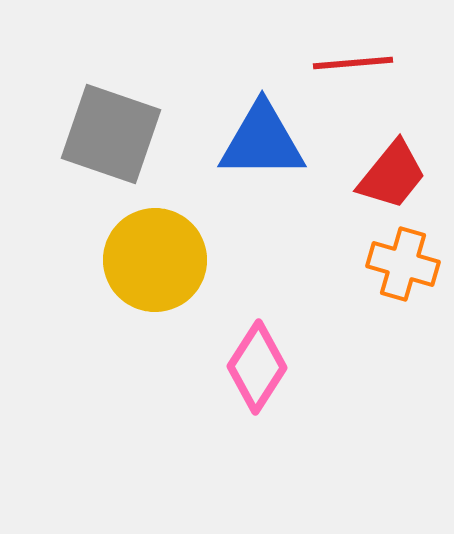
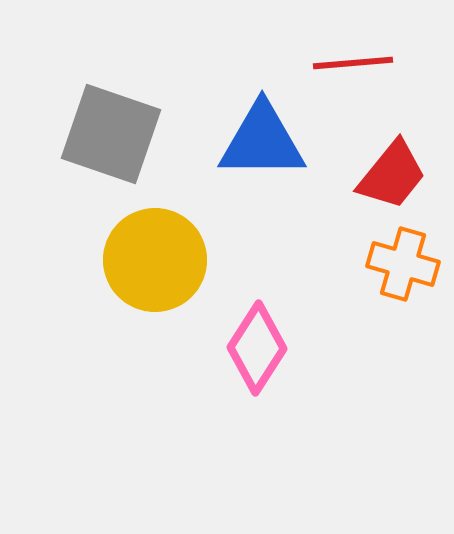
pink diamond: moved 19 px up
